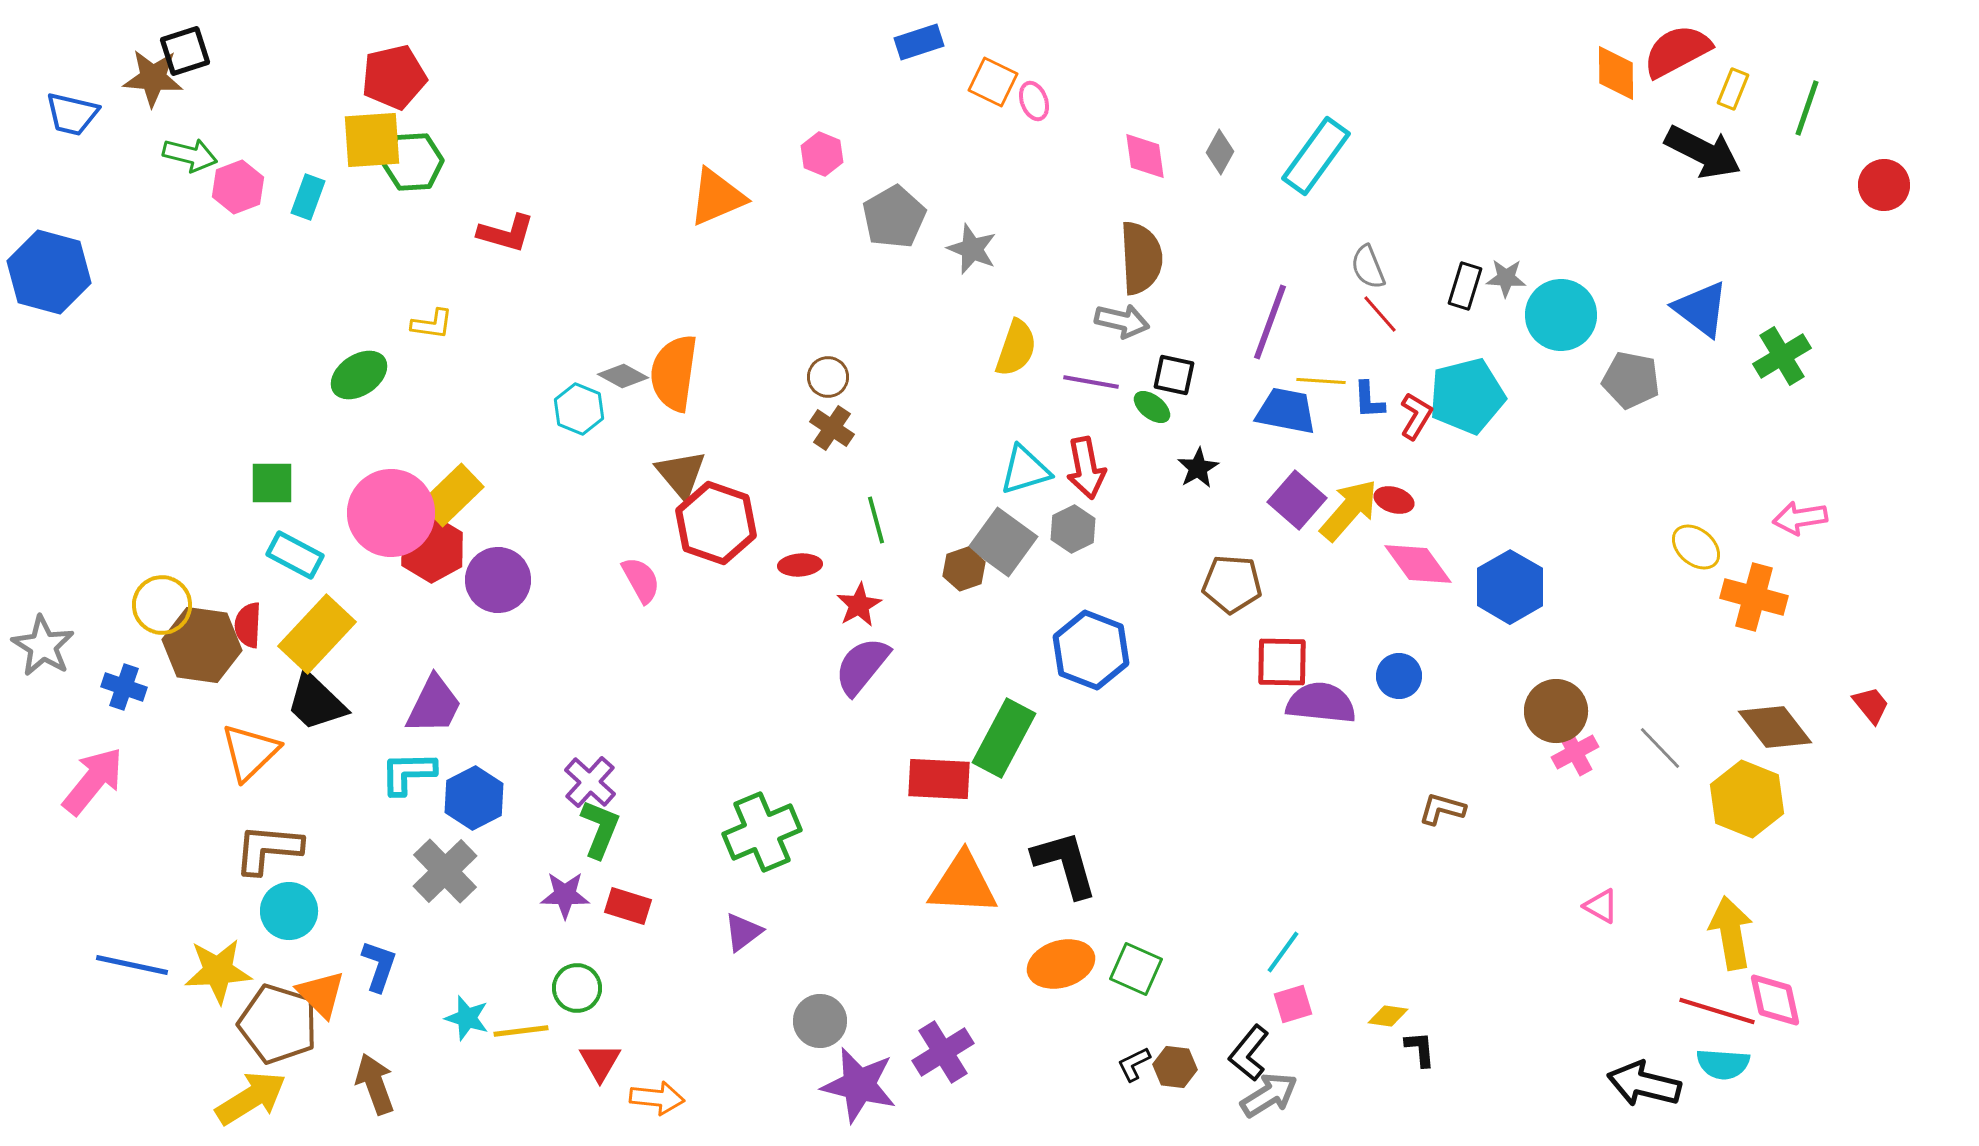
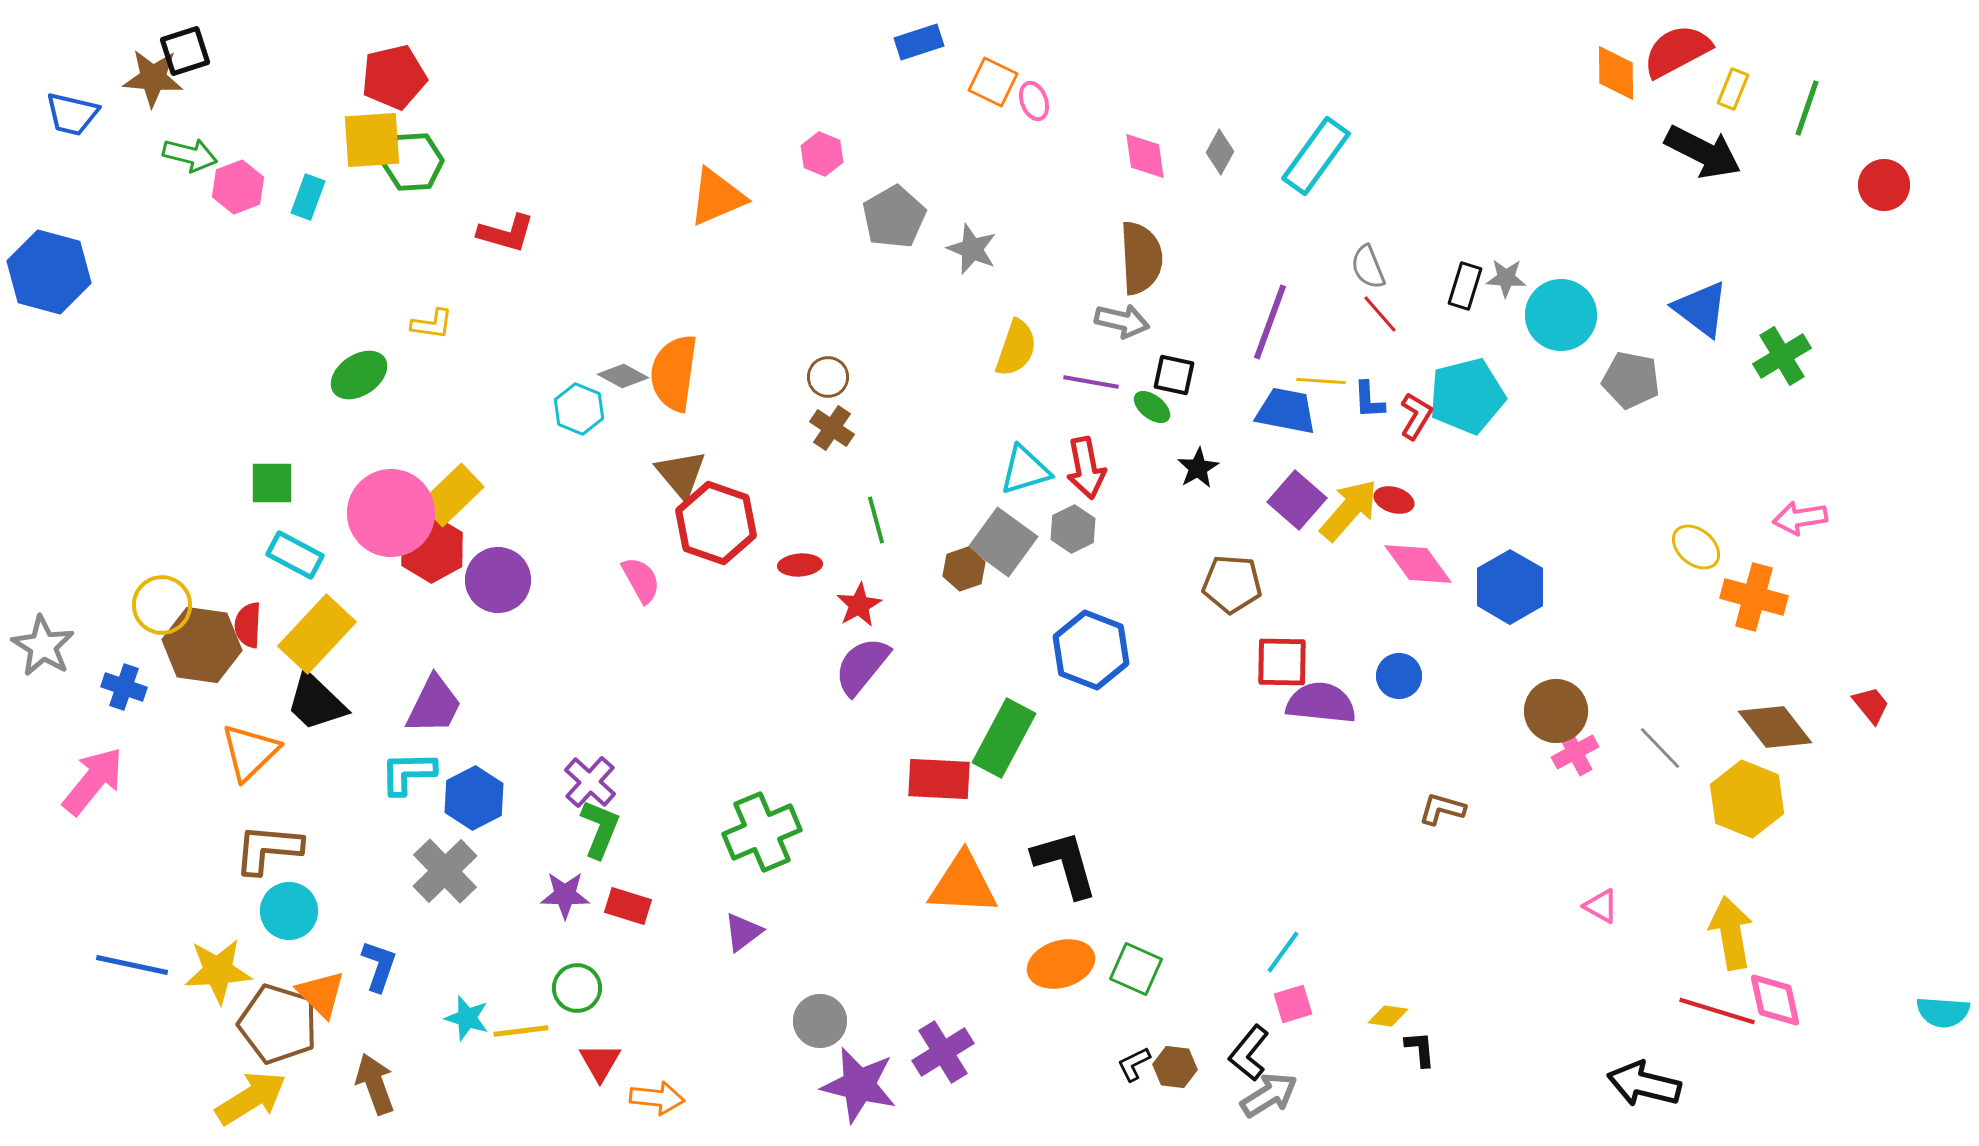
cyan semicircle at (1723, 1064): moved 220 px right, 52 px up
